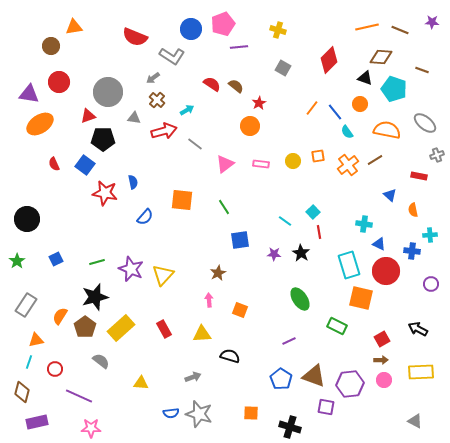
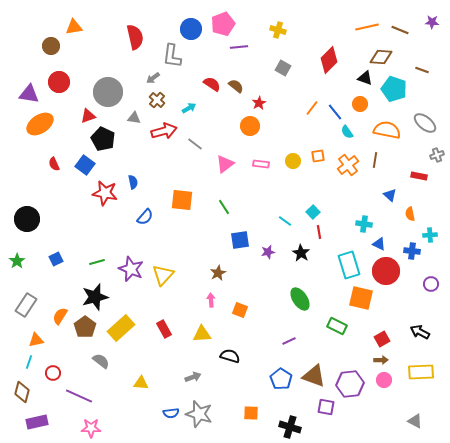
red semicircle at (135, 37): rotated 125 degrees counterclockwise
gray L-shape at (172, 56): rotated 65 degrees clockwise
cyan arrow at (187, 110): moved 2 px right, 2 px up
black pentagon at (103, 139): rotated 25 degrees clockwise
brown line at (375, 160): rotated 49 degrees counterclockwise
orange semicircle at (413, 210): moved 3 px left, 4 px down
purple star at (274, 254): moved 6 px left, 2 px up; rotated 16 degrees counterclockwise
pink arrow at (209, 300): moved 2 px right
black arrow at (418, 329): moved 2 px right, 3 px down
red circle at (55, 369): moved 2 px left, 4 px down
